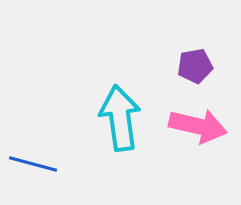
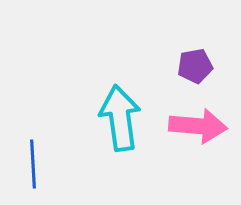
pink arrow: rotated 8 degrees counterclockwise
blue line: rotated 72 degrees clockwise
